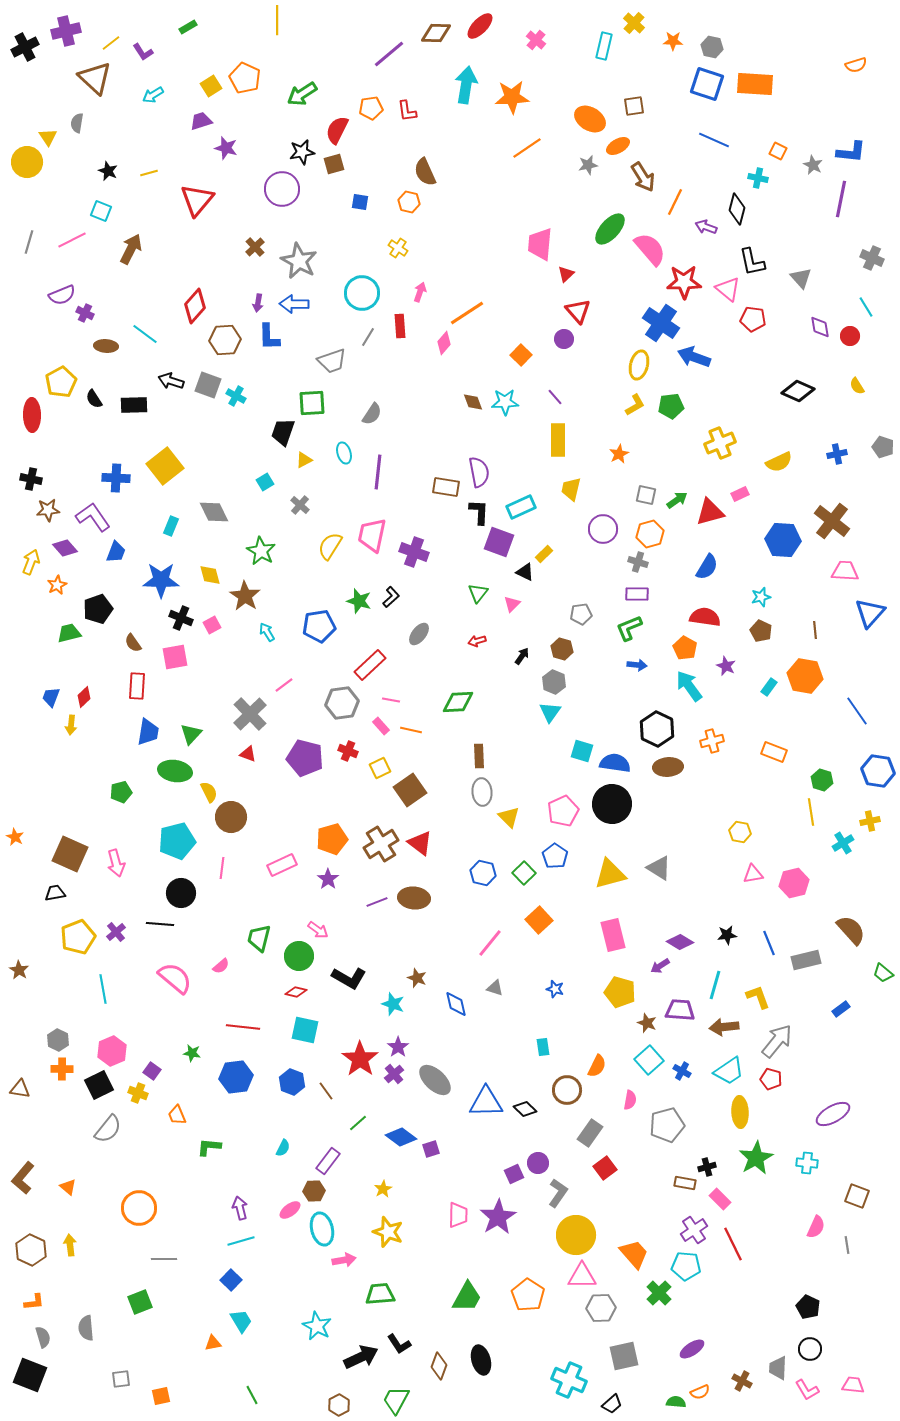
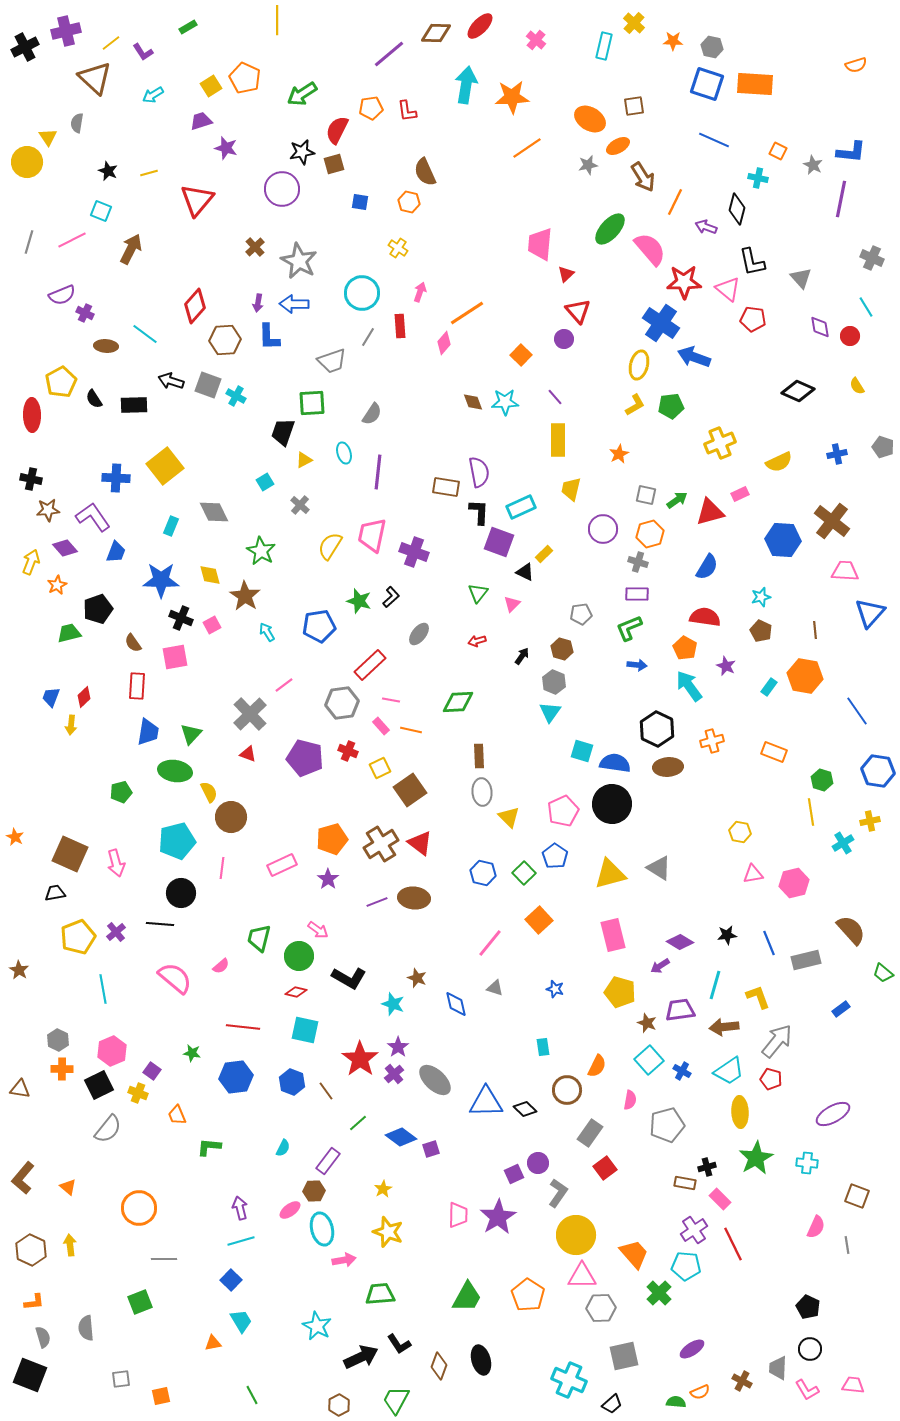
purple trapezoid at (680, 1010): rotated 12 degrees counterclockwise
